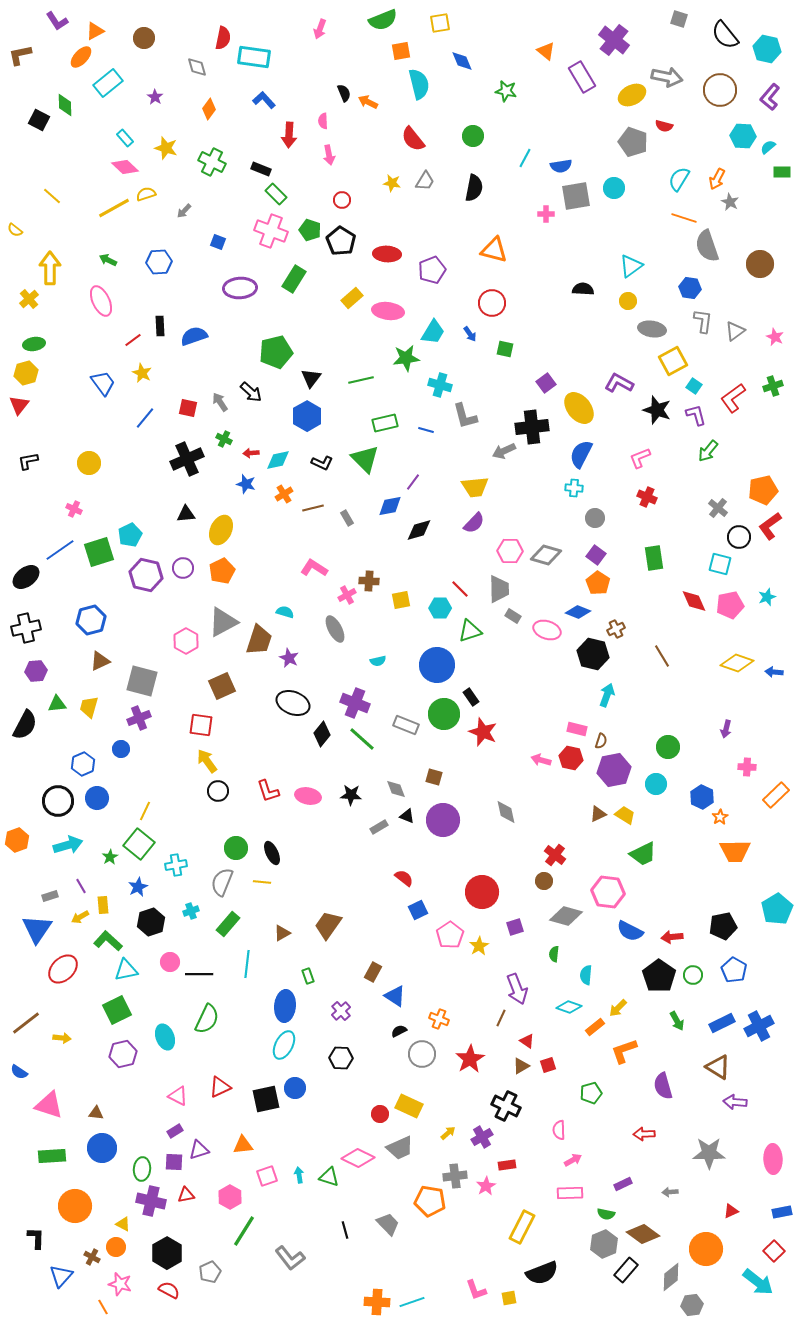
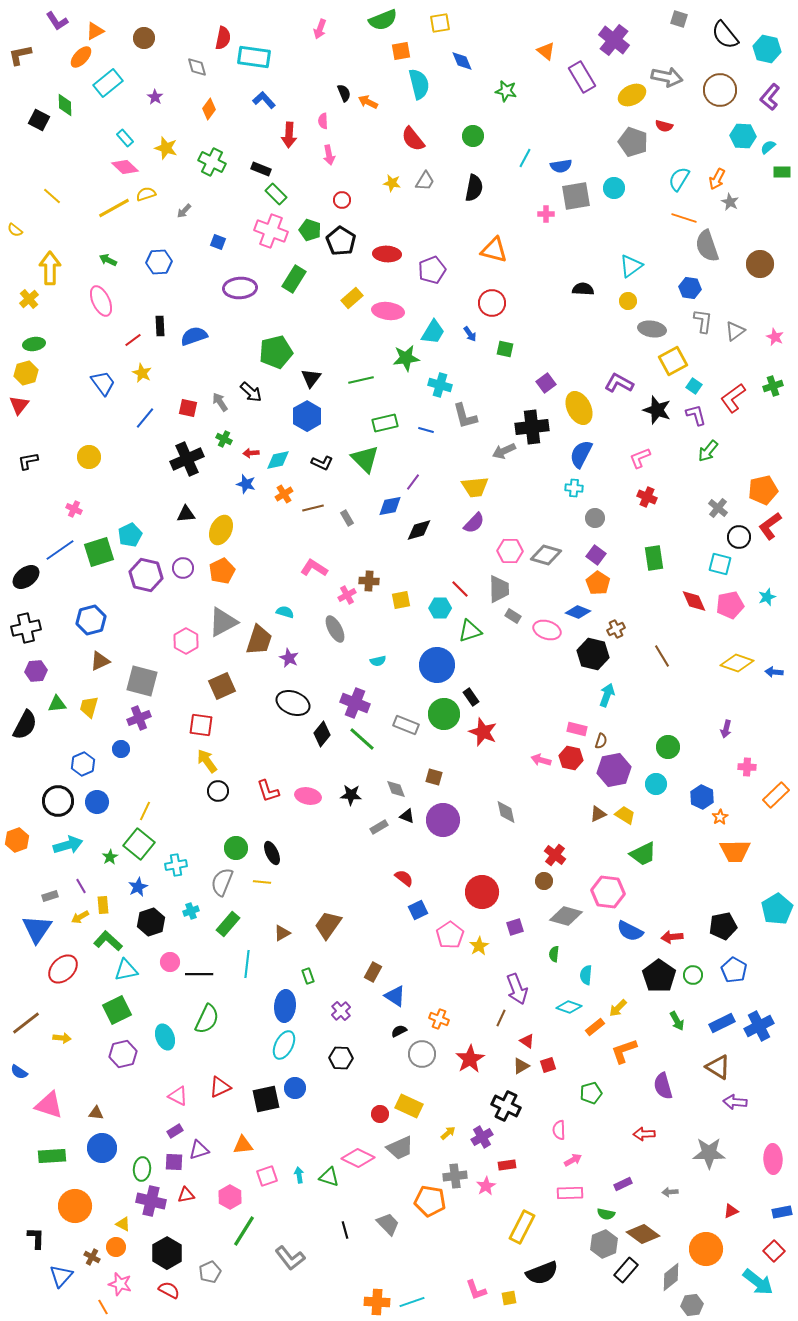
yellow ellipse at (579, 408): rotated 12 degrees clockwise
yellow circle at (89, 463): moved 6 px up
blue circle at (97, 798): moved 4 px down
